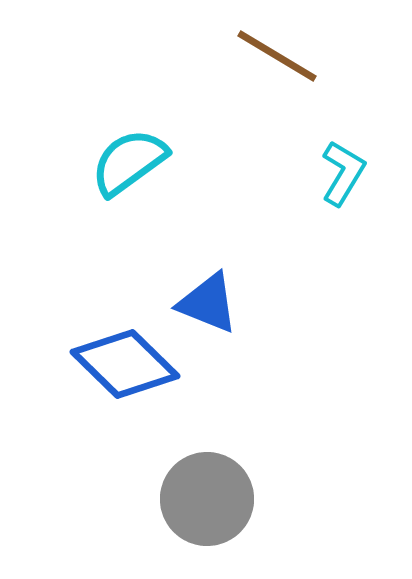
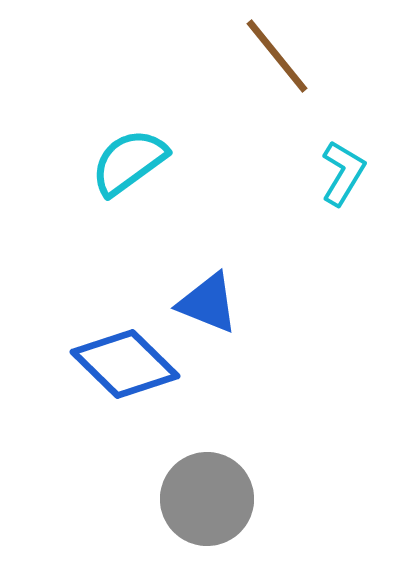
brown line: rotated 20 degrees clockwise
